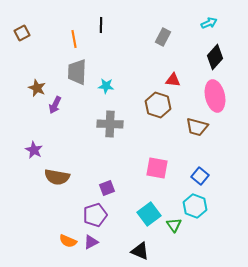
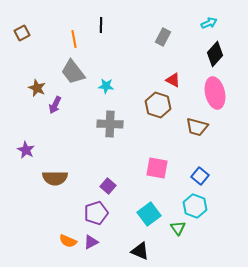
black diamond: moved 3 px up
gray trapezoid: moved 4 px left; rotated 40 degrees counterclockwise
red triangle: rotated 21 degrees clockwise
pink ellipse: moved 3 px up
purple star: moved 8 px left
brown semicircle: moved 2 px left, 1 px down; rotated 10 degrees counterclockwise
purple square: moved 1 px right, 2 px up; rotated 28 degrees counterclockwise
purple pentagon: moved 1 px right, 2 px up
green triangle: moved 4 px right, 3 px down
